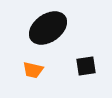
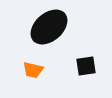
black ellipse: moved 1 px right, 1 px up; rotated 6 degrees counterclockwise
